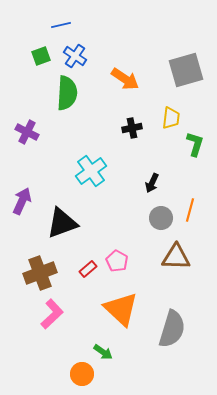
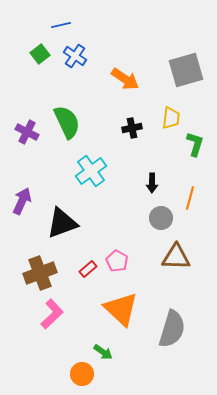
green square: moved 1 px left, 2 px up; rotated 18 degrees counterclockwise
green semicircle: moved 29 px down; rotated 28 degrees counterclockwise
black arrow: rotated 24 degrees counterclockwise
orange line: moved 12 px up
